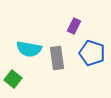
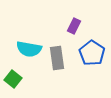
blue pentagon: rotated 15 degrees clockwise
